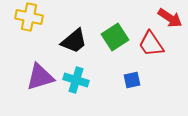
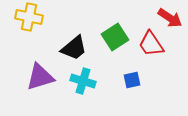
black trapezoid: moved 7 px down
cyan cross: moved 7 px right, 1 px down
